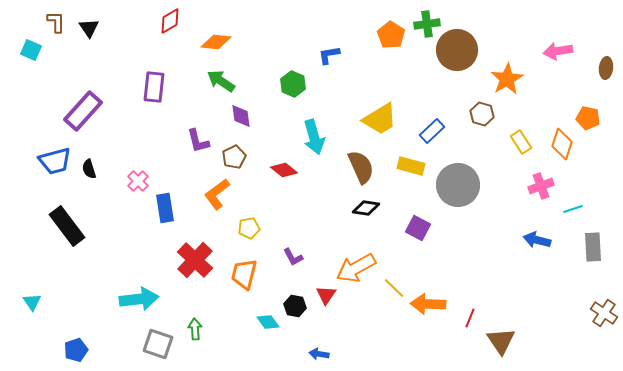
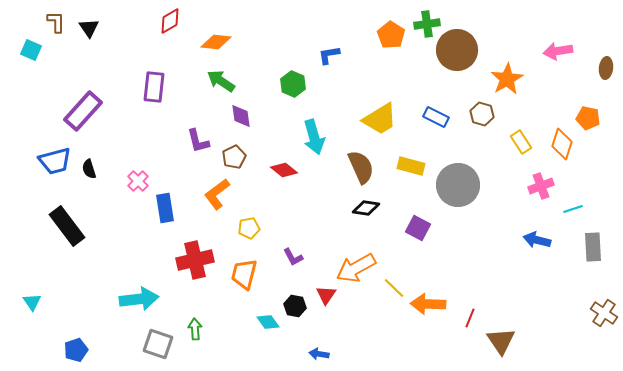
blue rectangle at (432, 131): moved 4 px right, 14 px up; rotated 70 degrees clockwise
red cross at (195, 260): rotated 33 degrees clockwise
